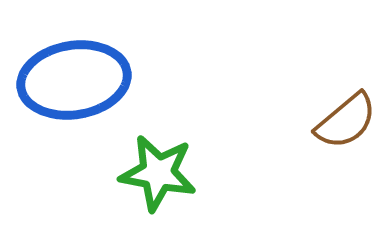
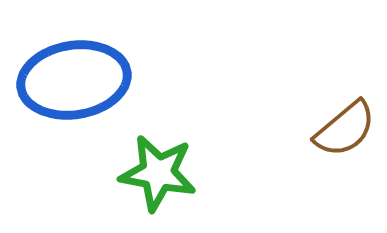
brown semicircle: moved 1 px left, 8 px down
